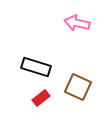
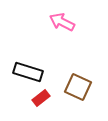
pink arrow: moved 15 px left, 1 px up; rotated 15 degrees clockwise
black rectangle: moved 8 px left, 5 px down
